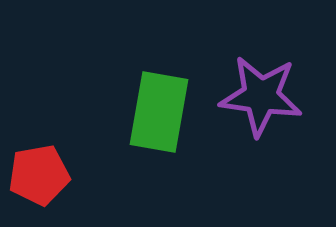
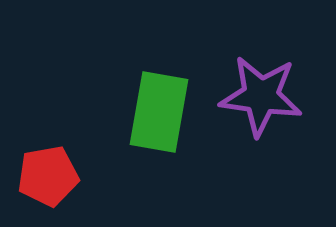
red pentagon: moved 9 px right, 1 px down
